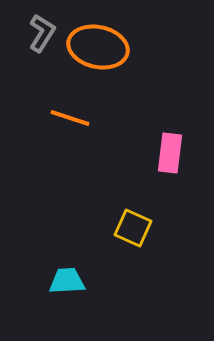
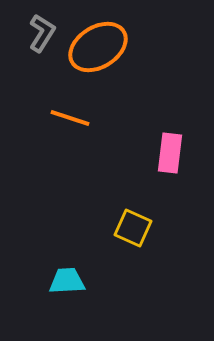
orange ellipse: rotated 44 degrees counterclockwise
